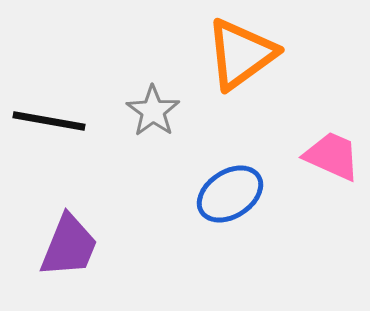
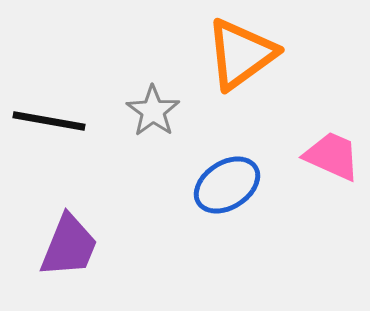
blue ellipse: moved 3 px left, 9 px up
